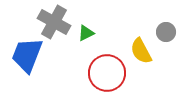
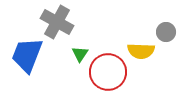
gray cross: moved 3 px right
green triangle: moved 6 px left, 21 px down; rotated 30 degrees counterclockwise
yellow semicircle: rotated 60 degrees counterclockwise
red circle: moved 1 px right, 1 px up
